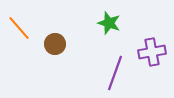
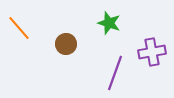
brown circle: moved 11 px right
